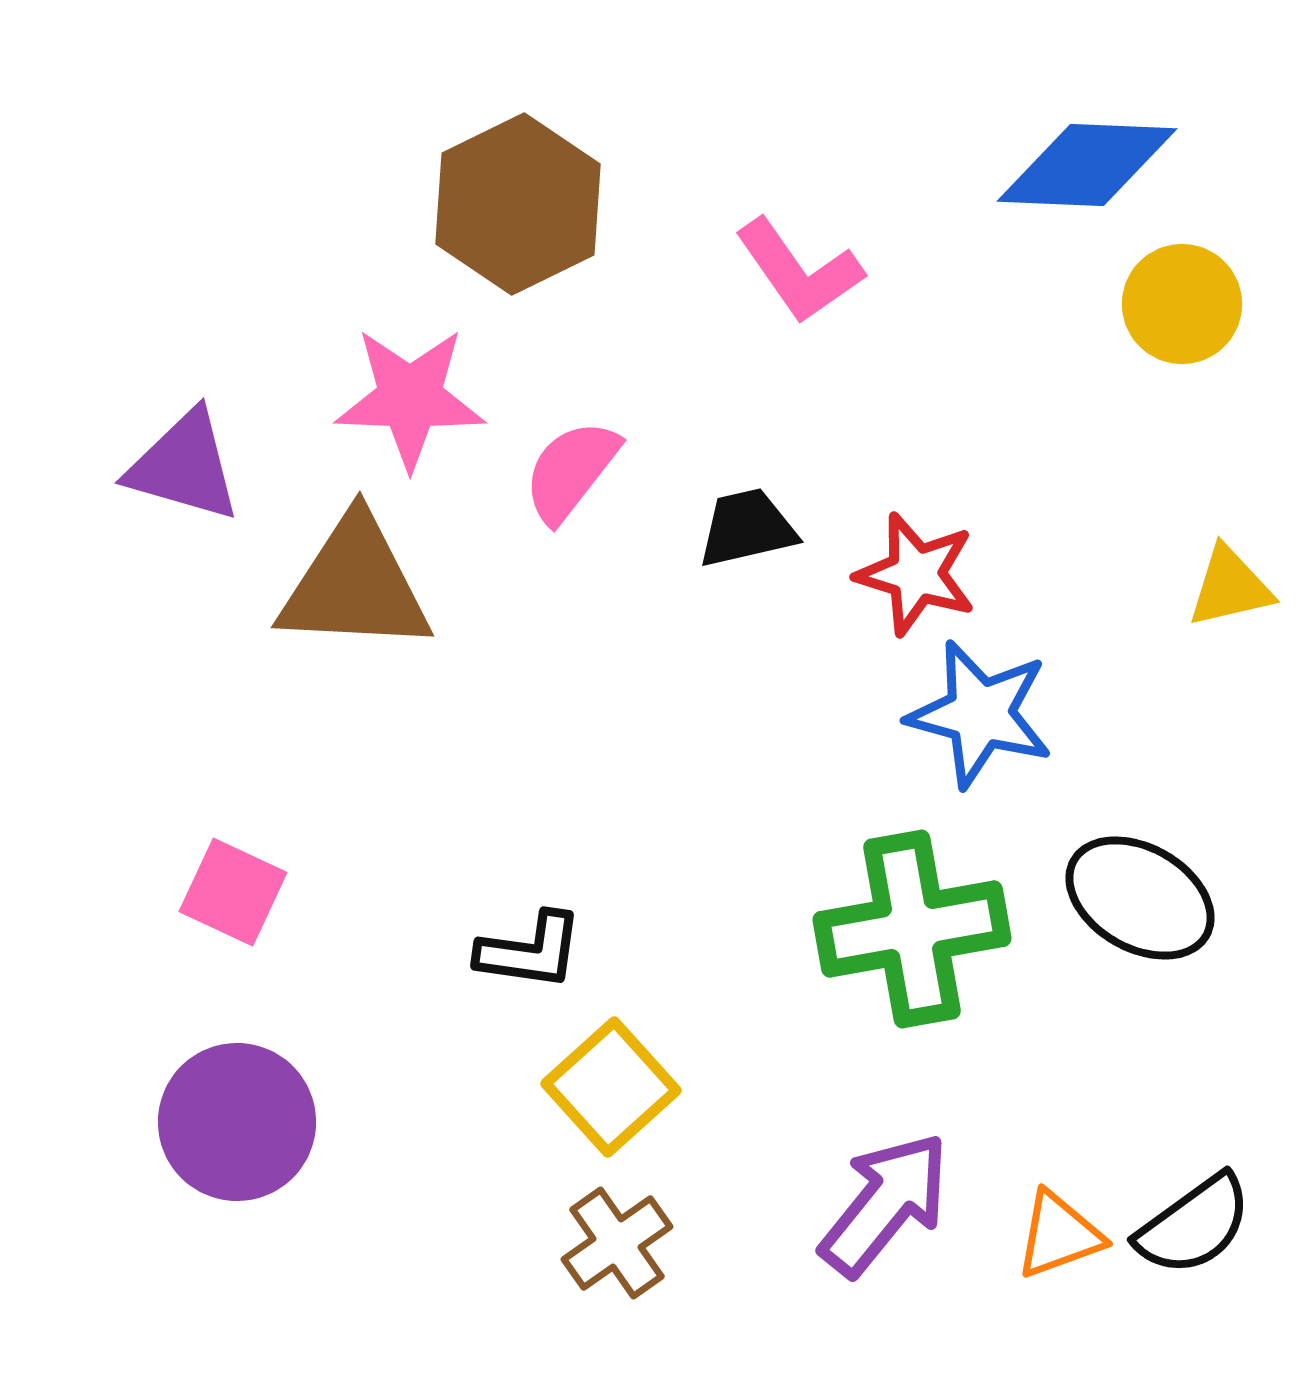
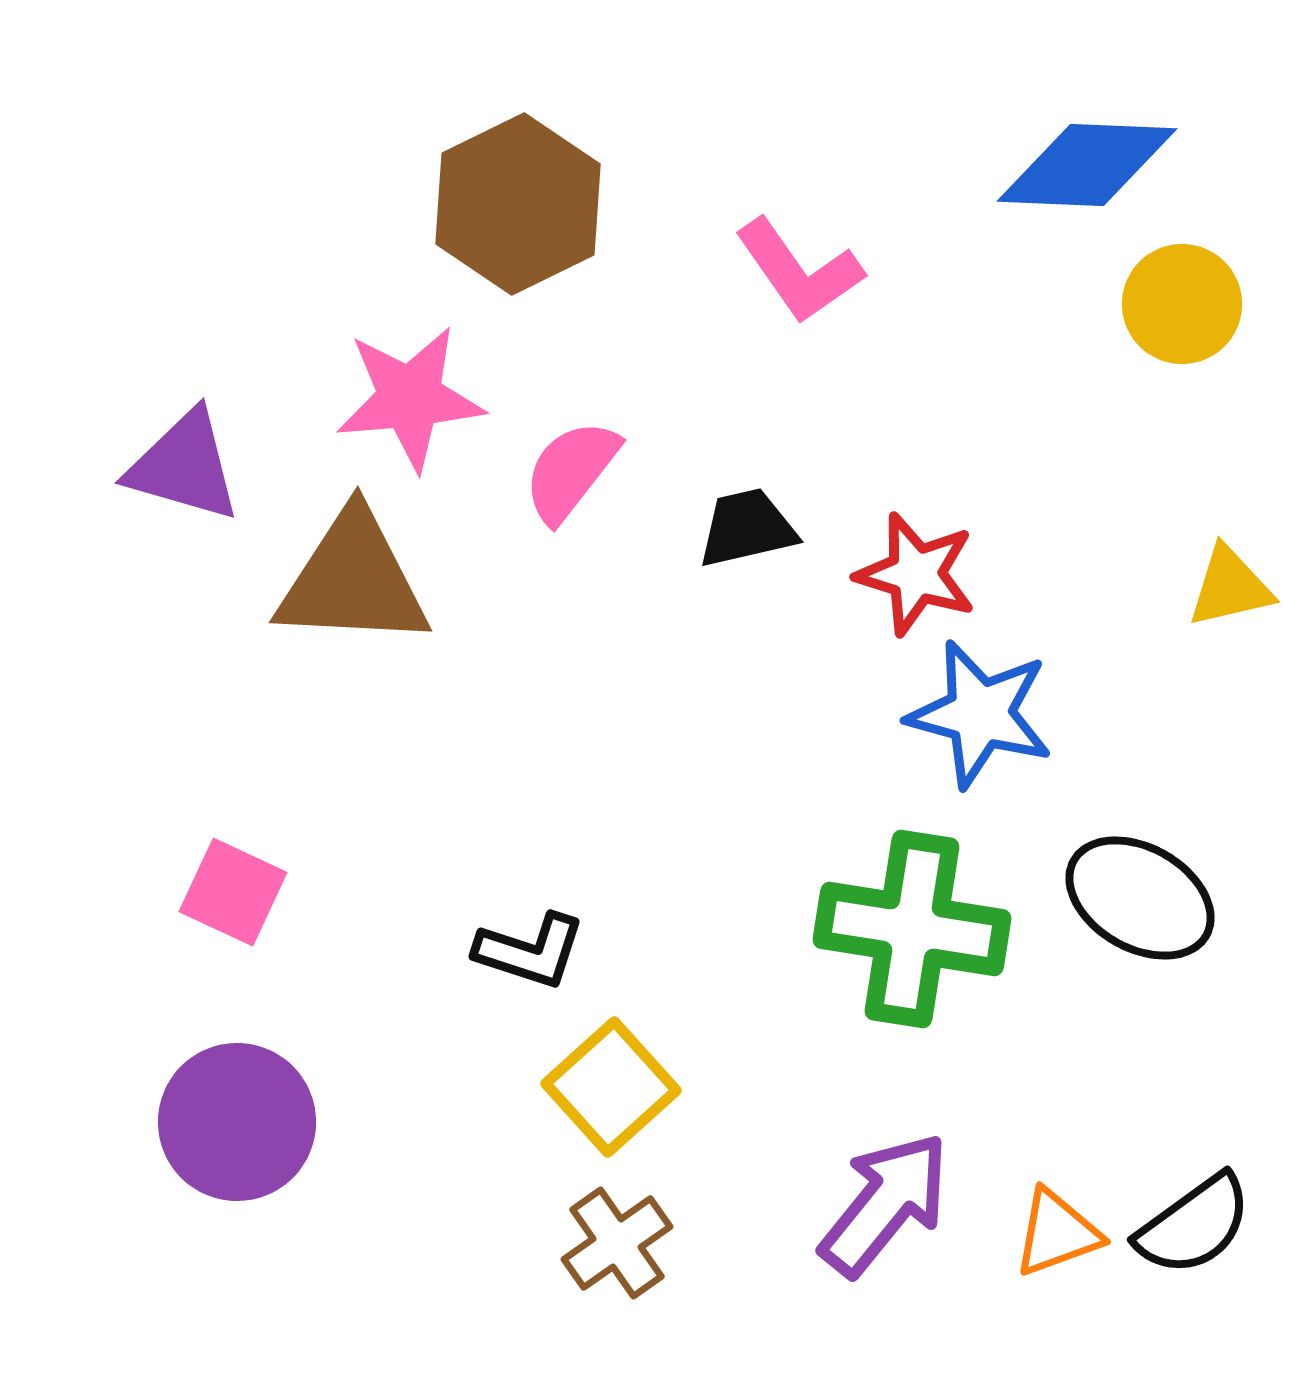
pink star: rotated 7 degrees counterclockwise
brown triangle: moved 2 px left, 5 px up
green cross: rotated 19 degrees clockwise
black L-shape: rotated 10 degrees clockwise
orange triangle: moved 2 px left, 2 px up
